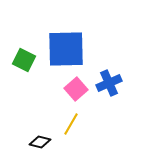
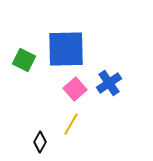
blue cross: rotated 10 degrees counterclockwise
pink square: moved 1 px left
black diamond: rotated 75 degrees counterclockwise
